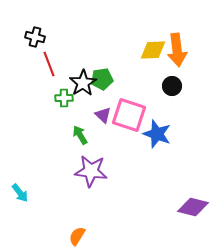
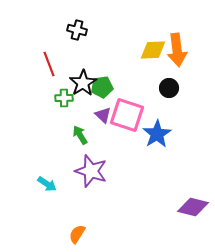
black cross: moved 42 px right, 7 px up
green pentagon: moved 8 px down
black circle: moved 3 px left, 2 px down
pink square: moved 2 px left
blue star: rotated 20 degrees clockwise
purple star: rotated 12 degrees clockwise
cyan arrow: moved 27 px right, 9 px up; rotated 18 degrees counterclockwise
orange semicircle: moved 2 px up
